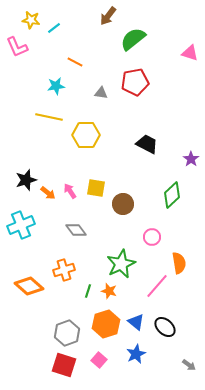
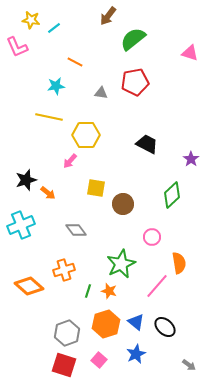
pink arrow: moved 30 px up; rotated 105 degrees counterclockwise
